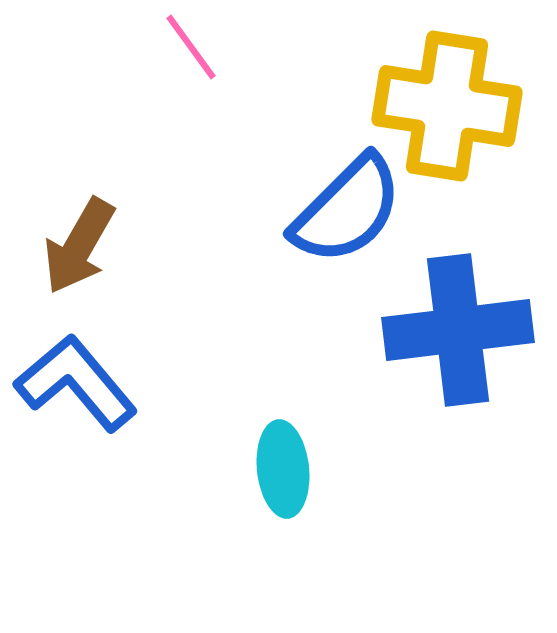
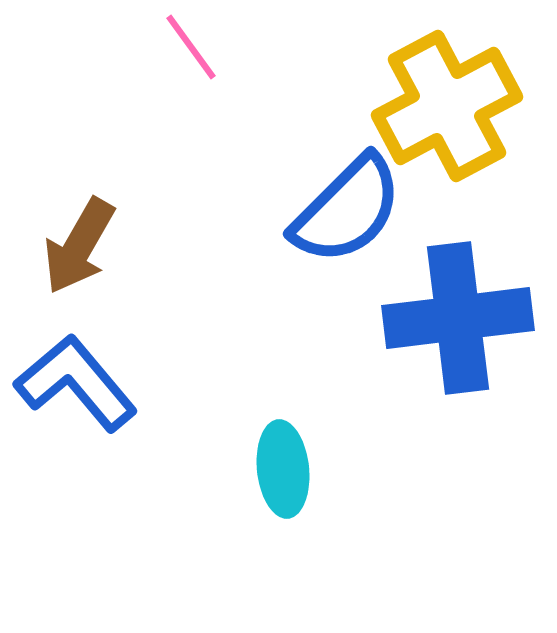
yellow cross: rotated 37 degrees counterclockwise
blue cross: moved 12 px up
